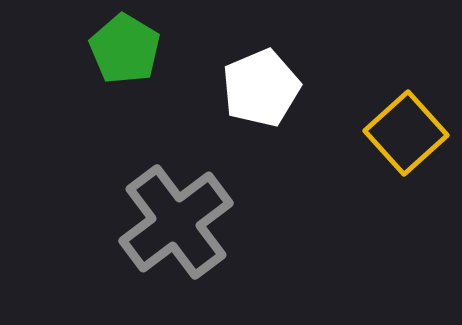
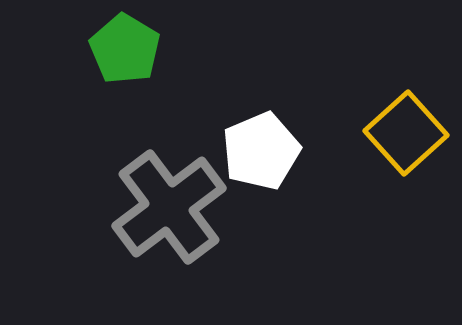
white pentagon: moved 63 px down
gray cross: moved 7 px left, 15 px up
